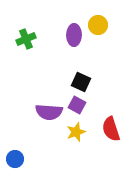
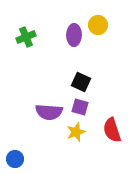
green cross: moved 2 px up
purple square: moved 3 px right, 2 px down; rotated 12 degrees counterclockwise
red semicircle: moved 1 px right, 1 px down
